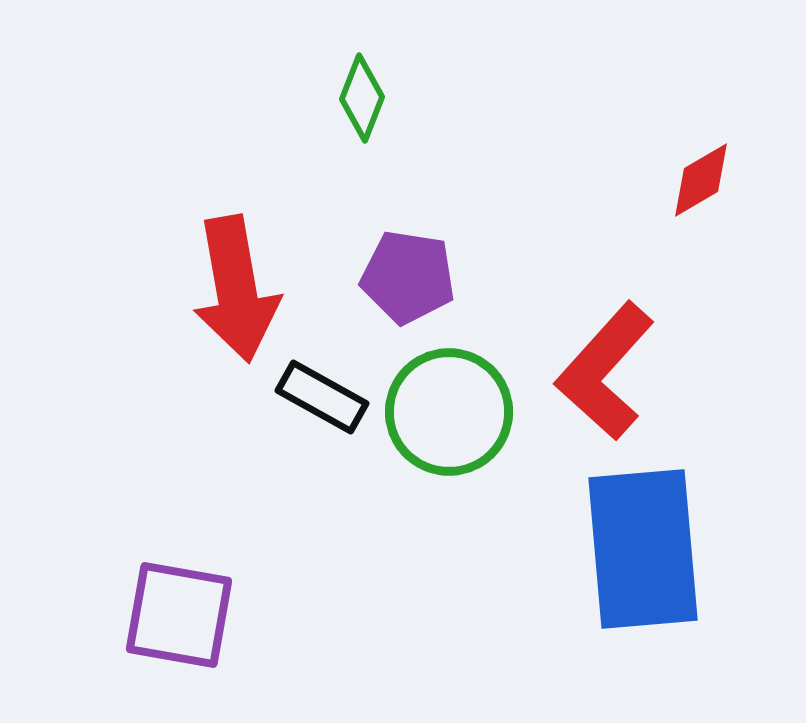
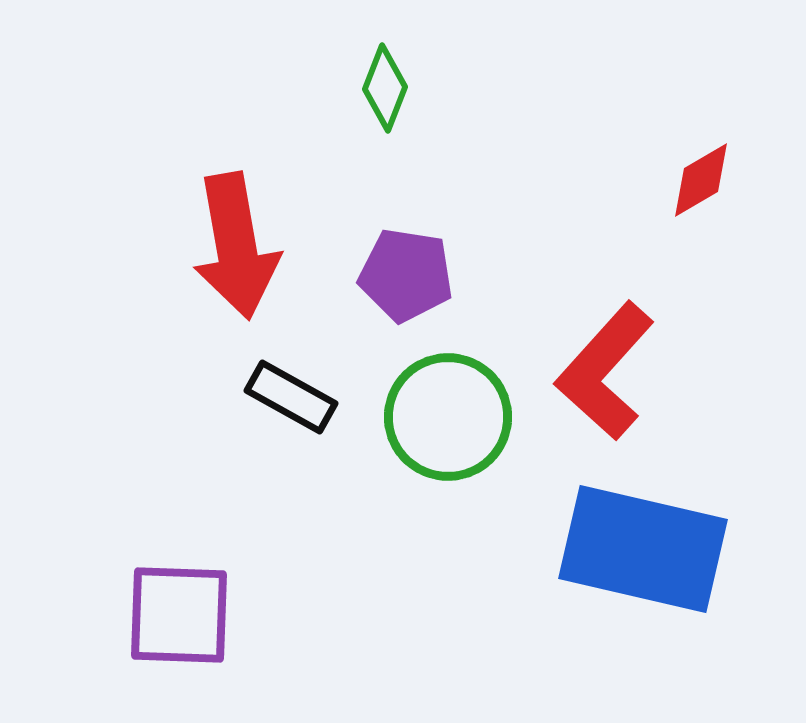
green diamond: moved 23 px right, 10 px up
purple pentagon: moved 2 px left, 2 px up
red arrow: moved 43 px up
black rectangle: moved 31 px left
green circle: moved 1 px left, 5 px down
blue rectangle: rotated 72 degrees counterclockwise
purple square: rotated 8 degrees counterclockwise
